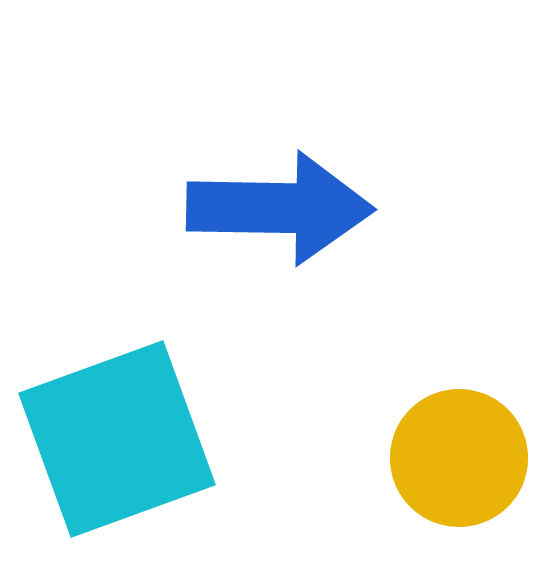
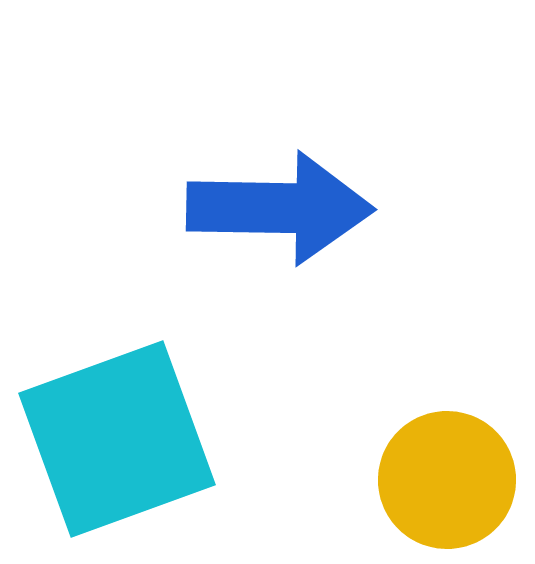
yellow circle: moved 12 px left, 22 px down
